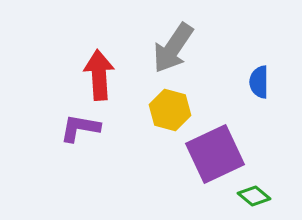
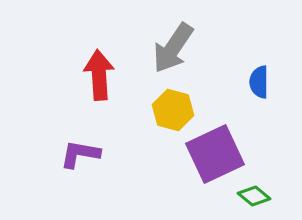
yellow hexagon: moved 3 px right
purple L-shape: moved 26 px down
